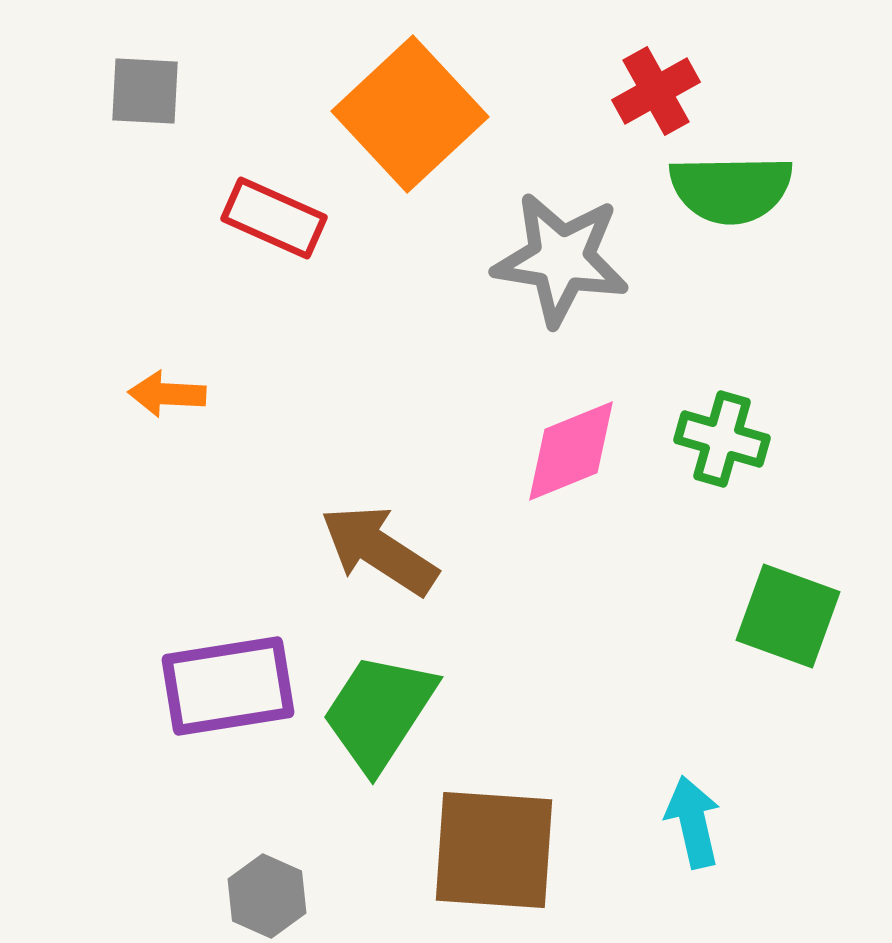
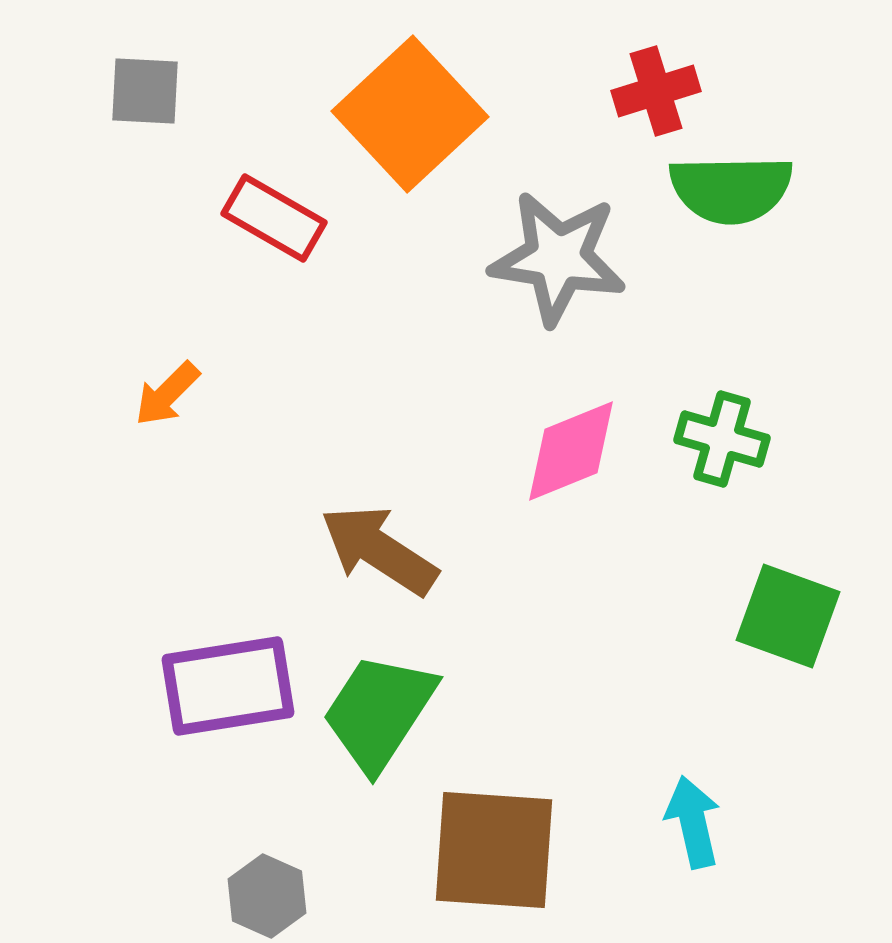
red cross: rotated 12 degrees clockwise
red rectangle: rotated 6 degrees clockwise
gray star: moved 3 px left, 1 px up
orange arrow: rotated 48 degrees counterclockwise
